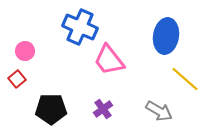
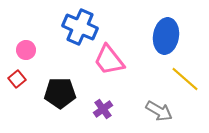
pink circle: moved 1 px right, 1 px up
black pentagon: moved 9 px right, 16 px up
